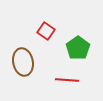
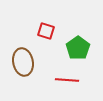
red square: rotated 18 degrees counterclockwise
